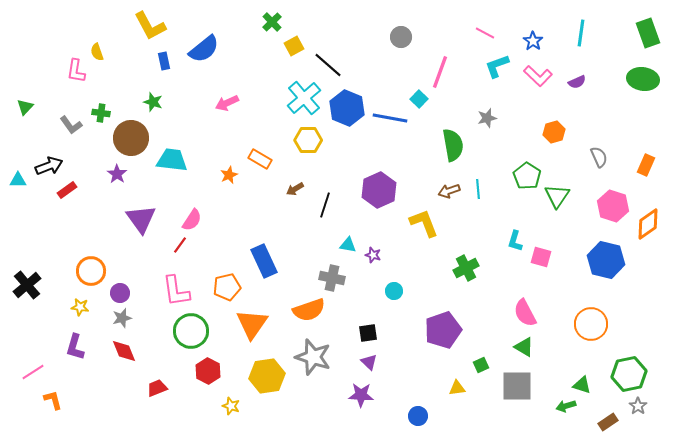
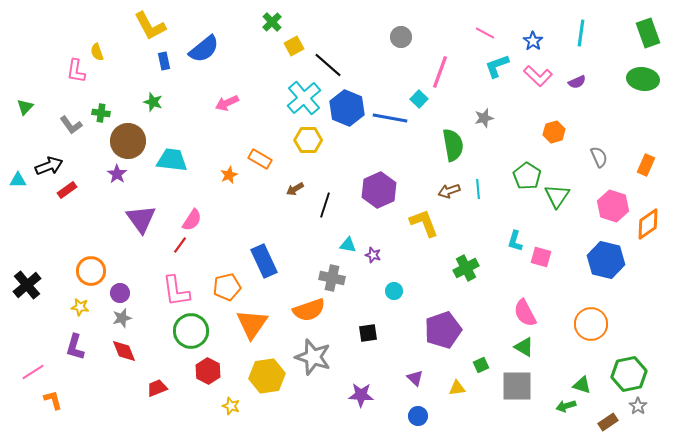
gray star at (487, 118): moved 3 px left
brown circle at (131, 138): moved 3 px left, 3 px down
purple triangle at (369, 362): moved 46 px right, 16 px down
